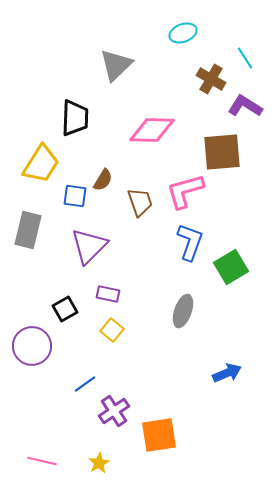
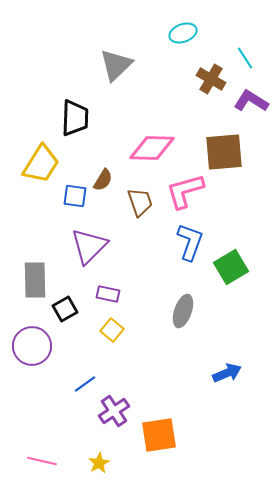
purple L-shape: moved 6 px right, 5 px up
pink diamond: moved 18 px down
brown square: moved 2 px right
gray rectangle: moved 7 px right, 50 px down; rotated 15 degrees counterclockwise
